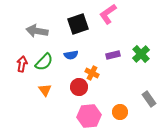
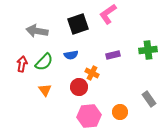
green cross: moved 7 px right, 4 px up; rotated 36 degrees clockwise
